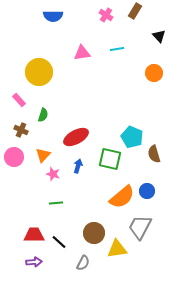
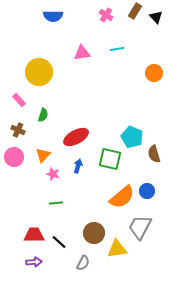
black triangle: moved 3 px left, 19 px up
brown cross: moved 3 px left
